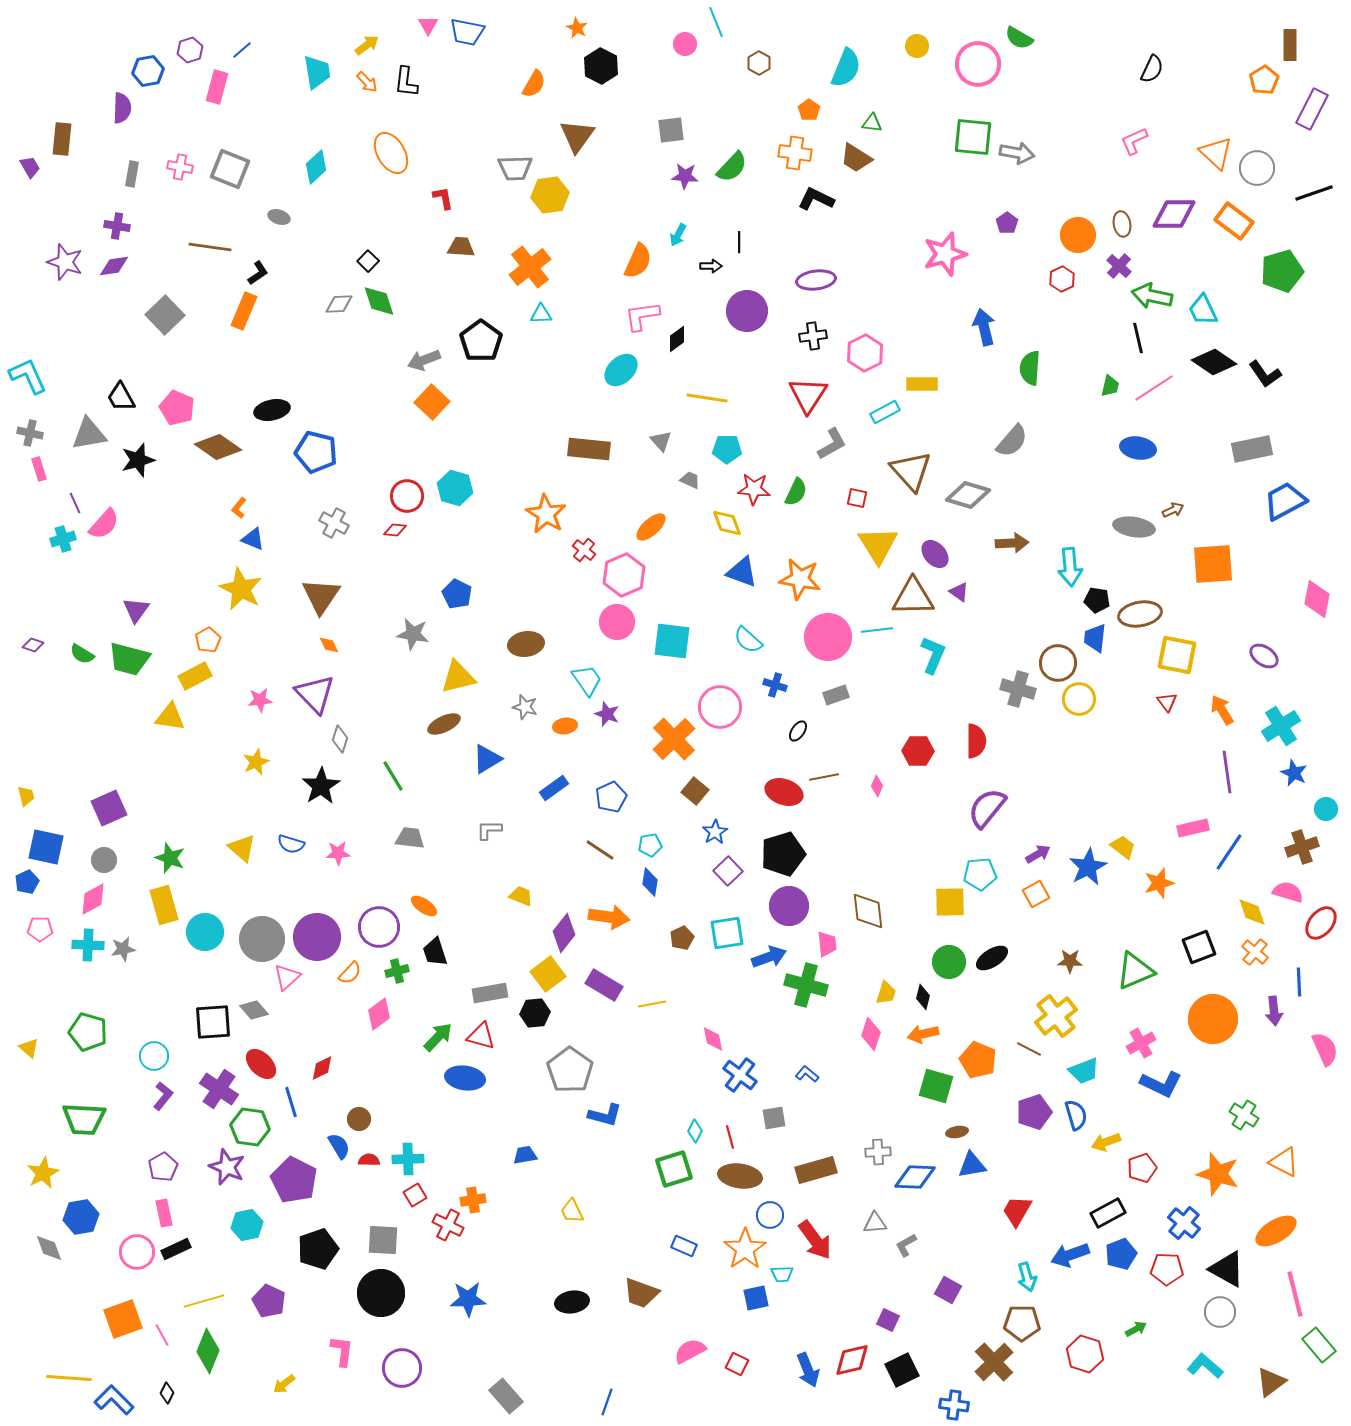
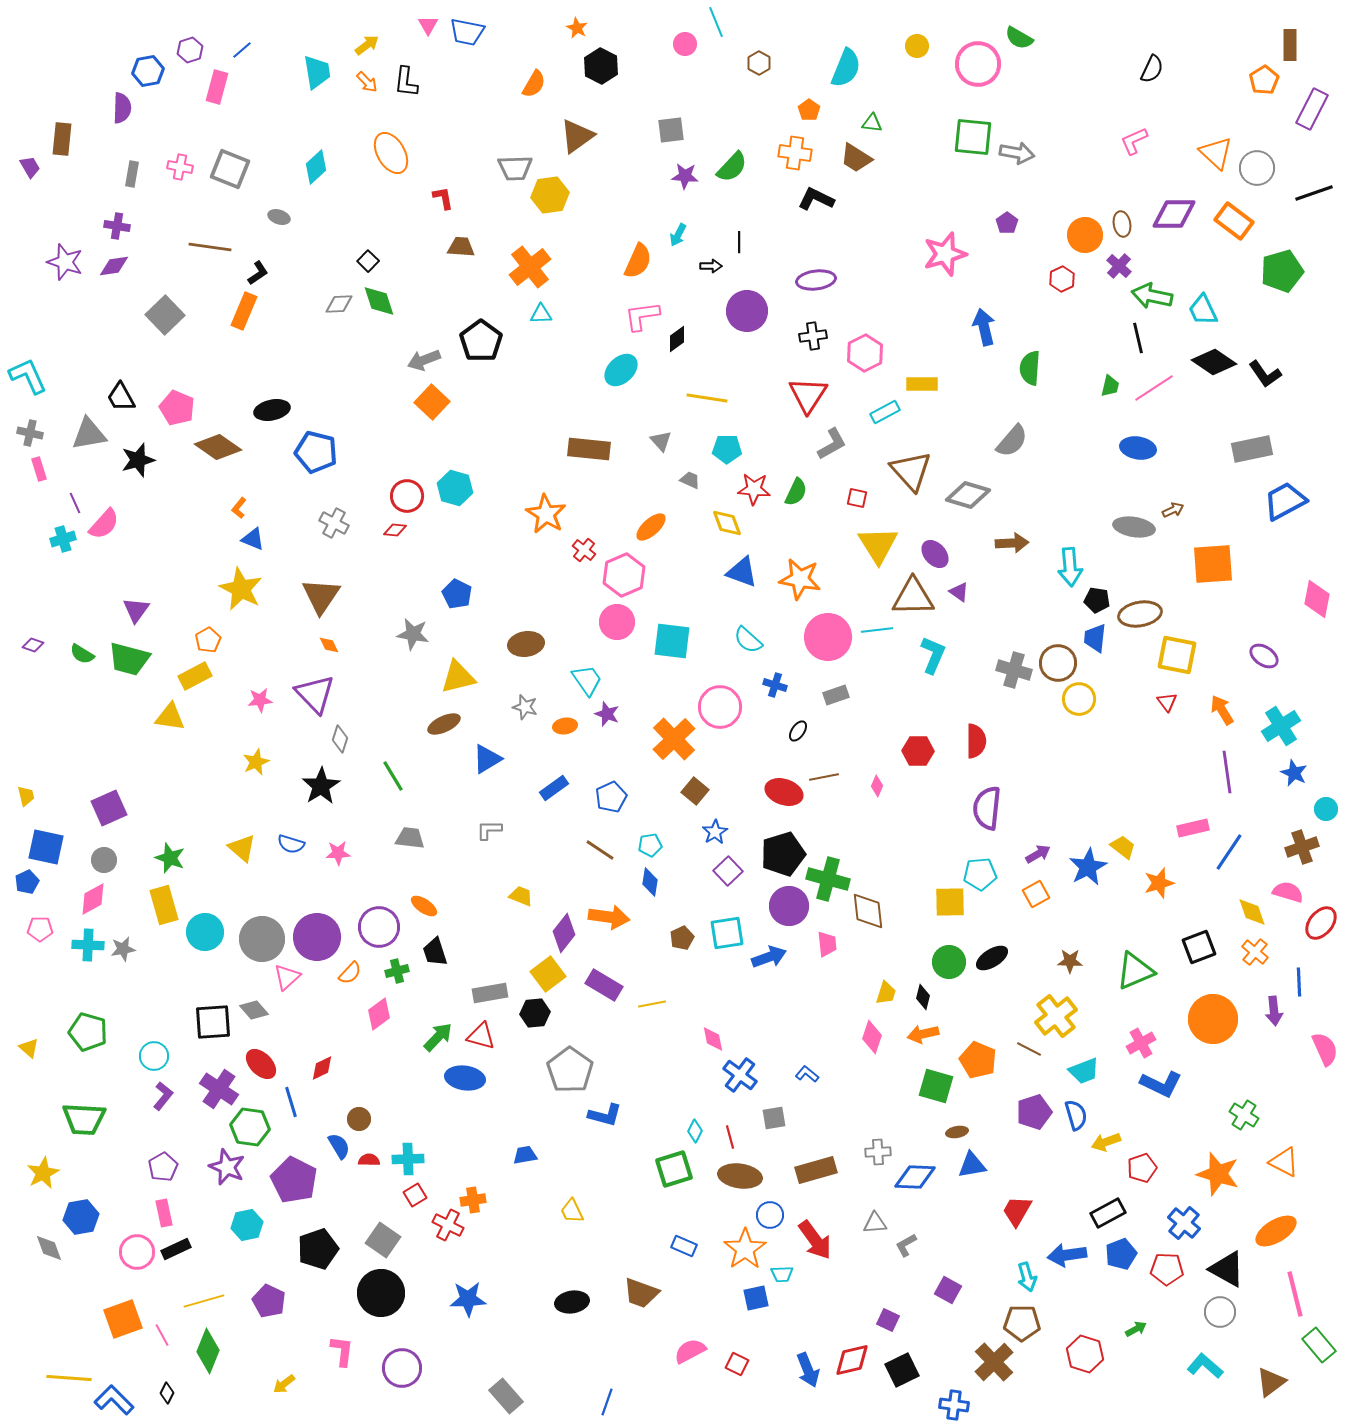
brown triangle at (577, 136): rotated 18 degrees clockwise
orange circle at (1078, 235): moved 7 px right
gray cross at (1018, 689): moved 4 px left, 19 px up
purple semicircle at (987, 808): rotated 33 degrees counterclockwise
green cross at (806, 985): moved 22 px right, 106 px up
pink diamond at (871, 1034): moved 1 px right, 3 px down
gray square at (383, 1240): rotated 32 degrees clockwise
blue arrow at (1070, 1255): moved 3 px left; rotated 12 degrees clockwise
